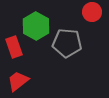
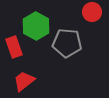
red trapezoid: moved 6 px right
